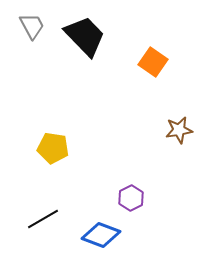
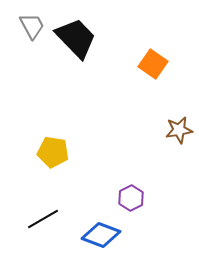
black trapezoid: moved 9 px left, 2 px down
orange square: moved 2 px down
yellow pentagon: moved 4 px down
